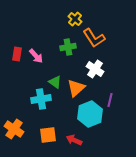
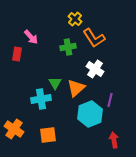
pink arrow: moved 5 px left, 19 px up
green triangle: moved 1 px down; rotated 24 degrees clockwise
red arrow: moved 40 px right; rotated 56 degrees clockwise
